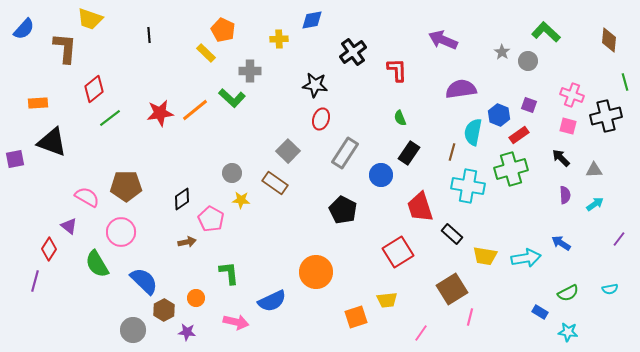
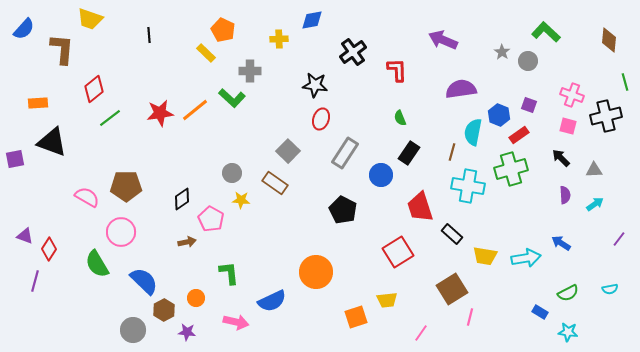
brown L-shape at (65, 48): moved 3 px left, 1 px down
purple triangle at (69, 226): moved 44 px left, 10 px down; rotated 18 degrees counterclockwise
